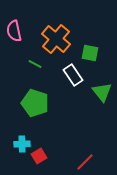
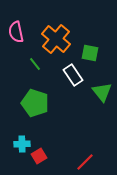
pink semicircle: moved 2 px right, 1 px down
green line: rotated 24 degrees clockwise
